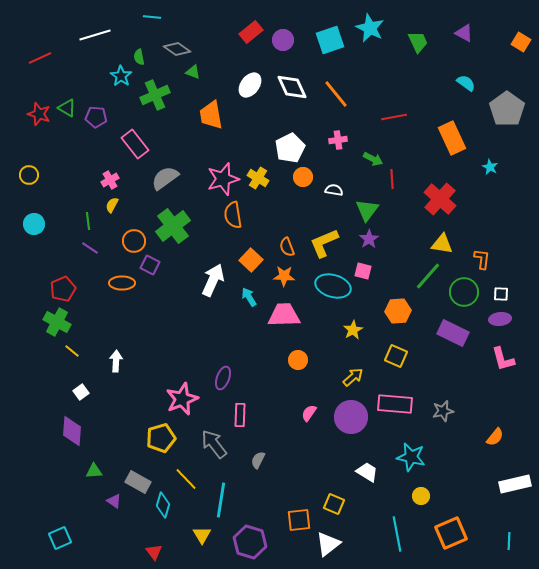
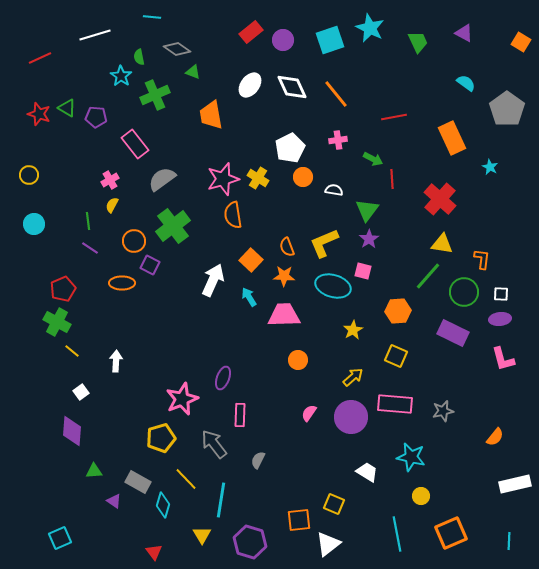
gray semicircle at (165, 178): moved 3 px left, 1 px down
